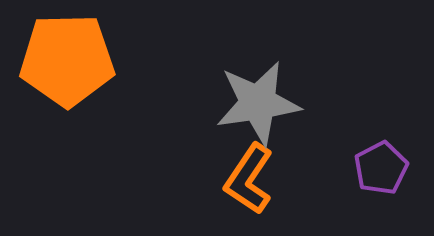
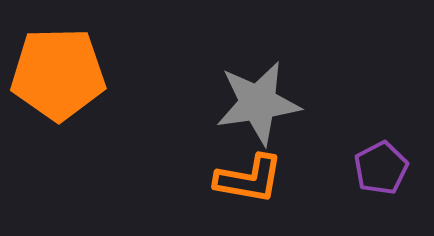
orange pentagon: moved 9 px left, 14 px down
orange L-shape: rotated 114 degrees counterclockwise
